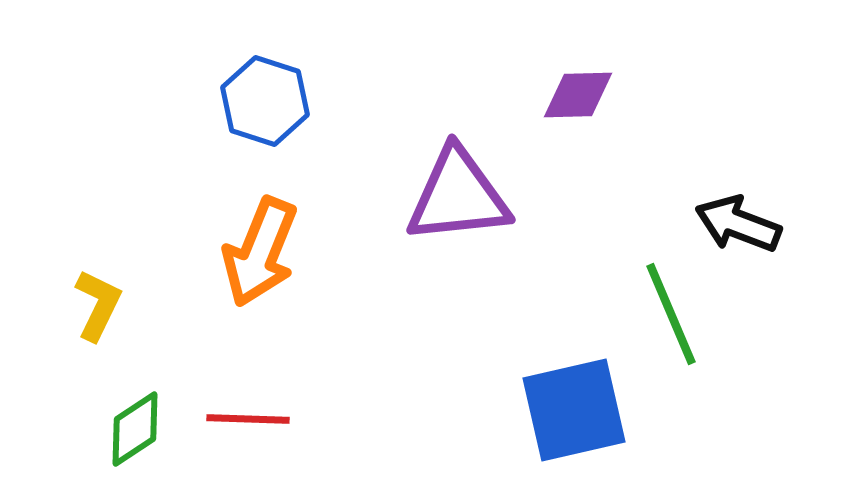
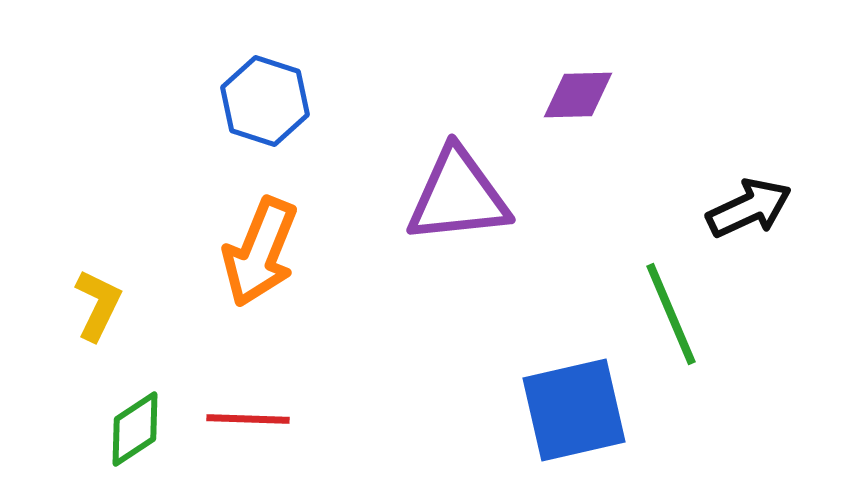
black arrow: moved 11 px right, 16 px up; rotated 134 degrees clockwise
